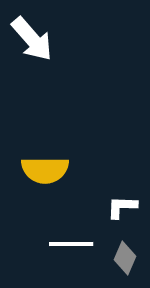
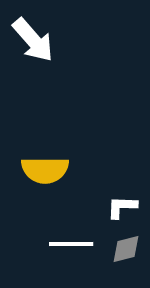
white arrow: moved 1 px right, 1 px down
gray diamond: moved 1 px right, 9 px up; rotated 52 degrees clockwise
